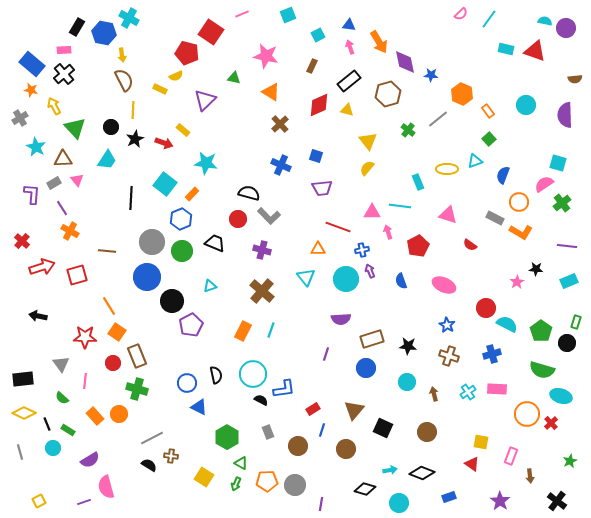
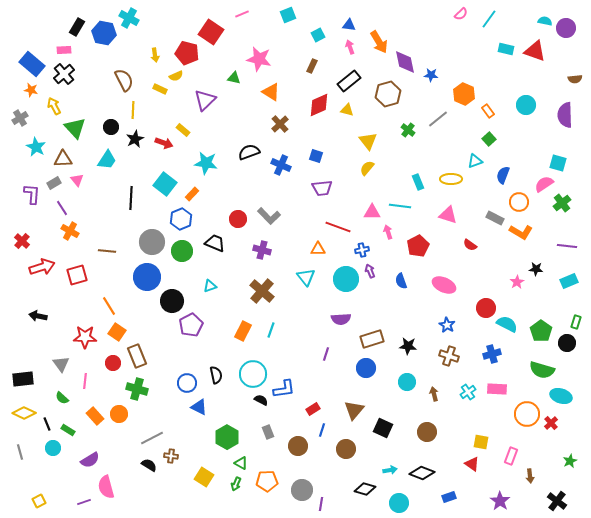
yellow arrow at (122, 55): moved 33 px right
pink star at (266, 56): moved 7 px left, 3 px down
orange hexagon at (462, 94): moved 2 px right
yellow ellipse at (447, 169): moved 4 px right, 10 px down
black semicircle at (249, 193): moved 41 px up; rotated 35 degrees counterclockwise
gray circle at (295, 485): moved 7 px right, 5 px down
